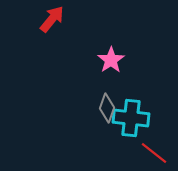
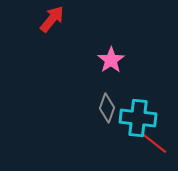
cyan cross: moved 7 px right
red line: moved 10 px up
